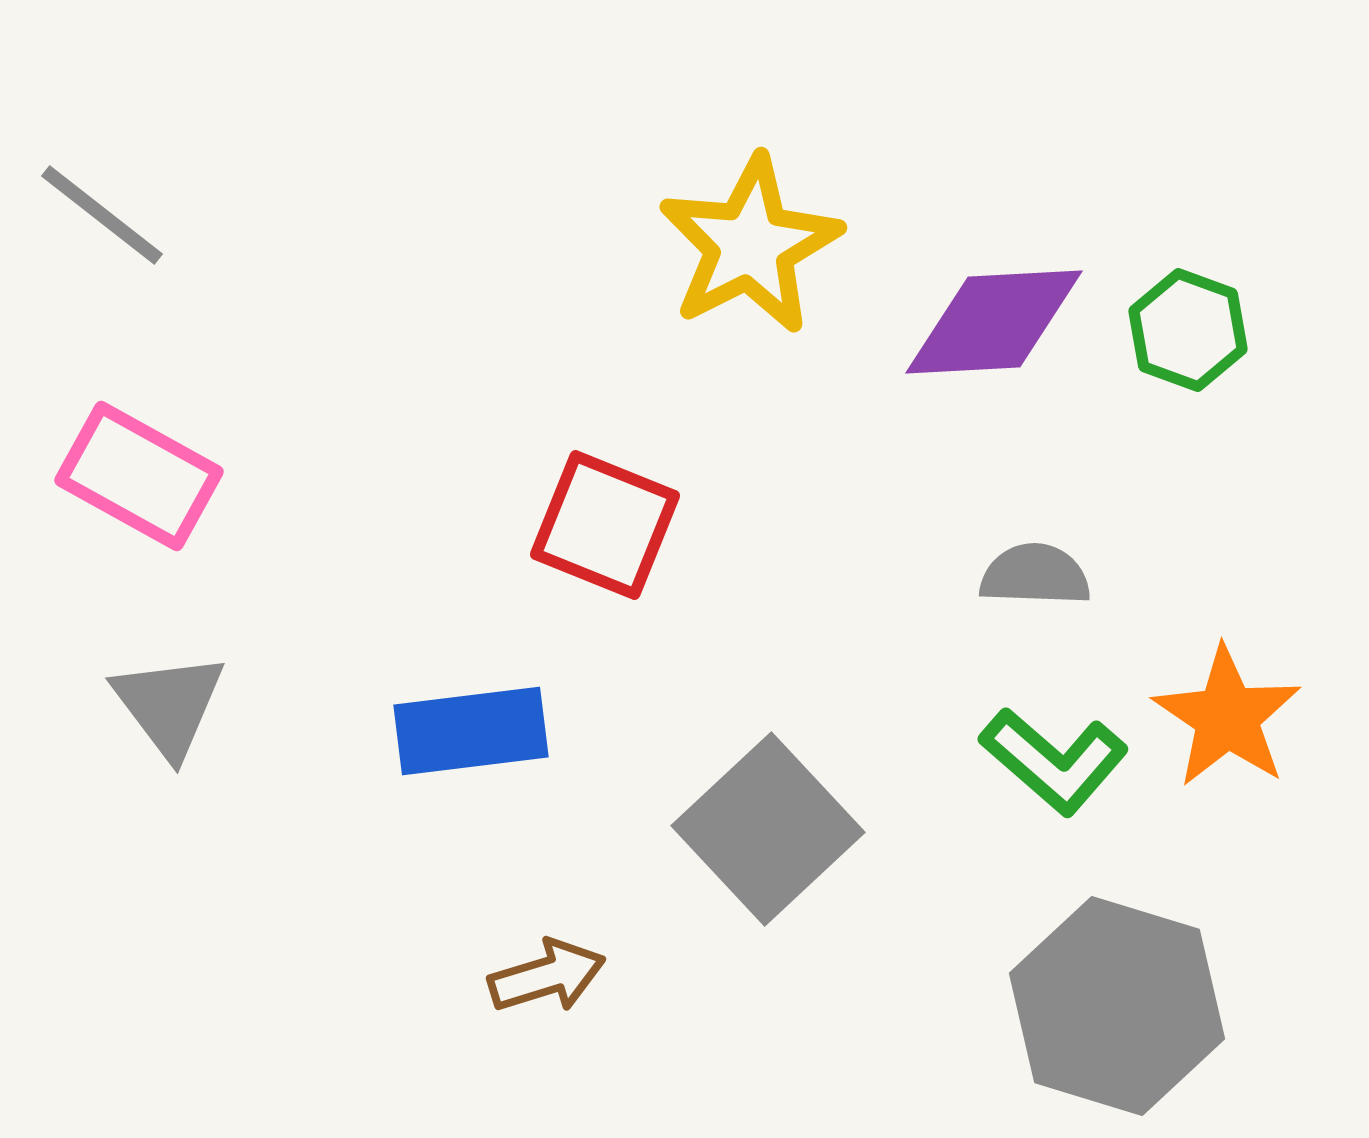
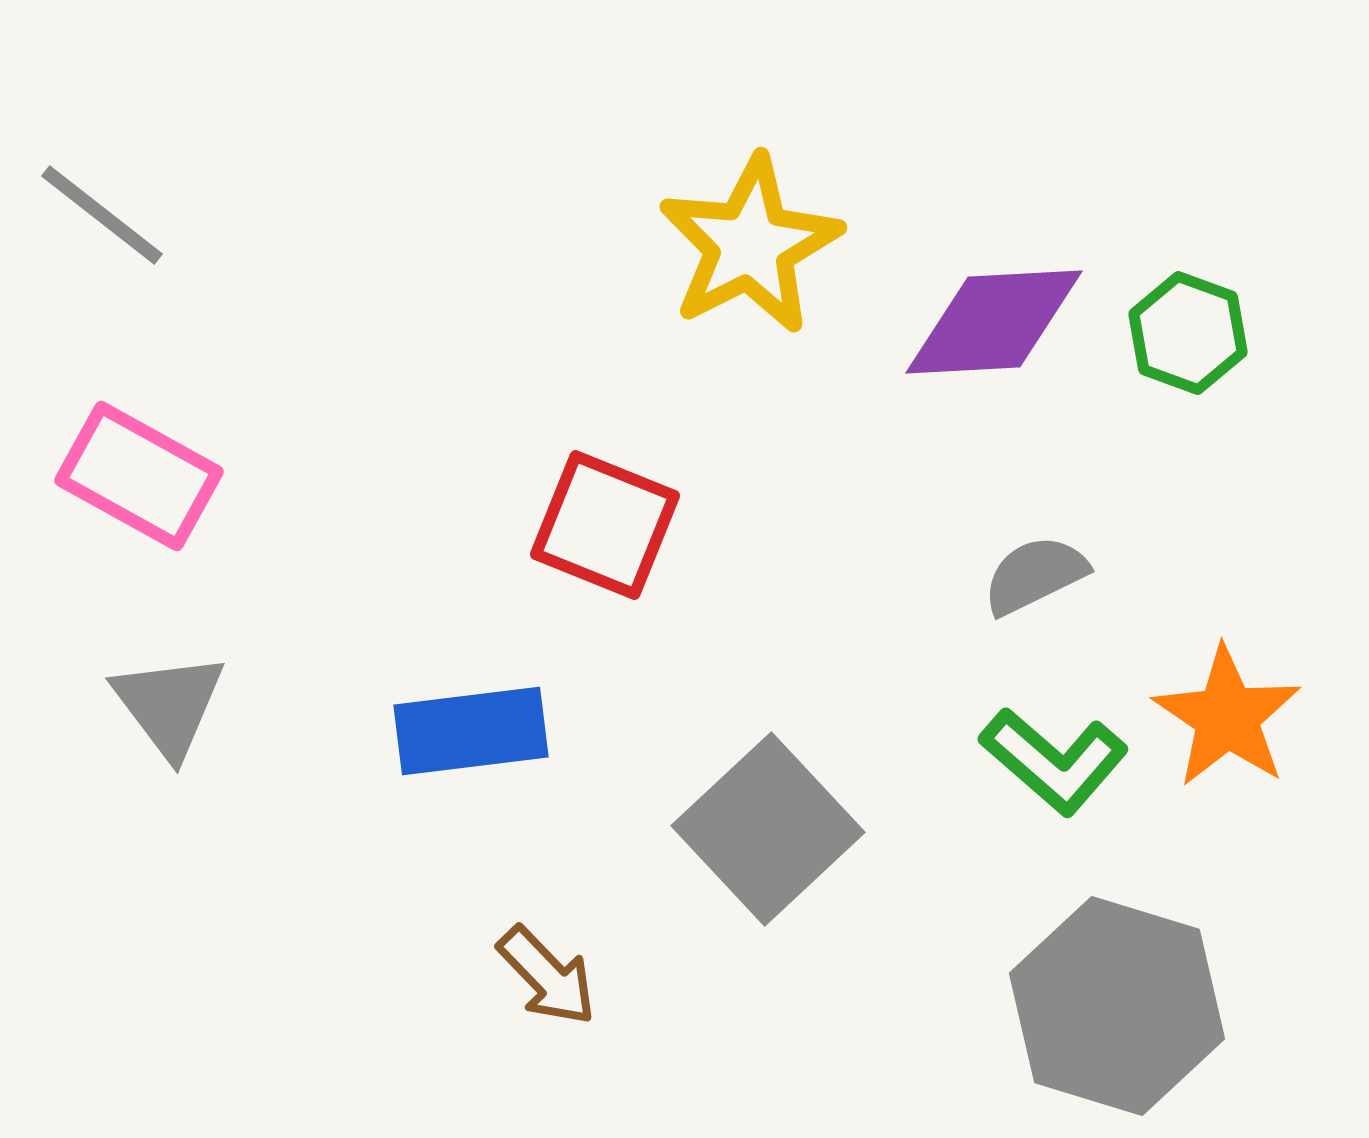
green hexagon: moved 3 px down
gray semicircle: rotated 28 degrees counterclockwise
brown arrow: rotated 63 degrees clockwise
